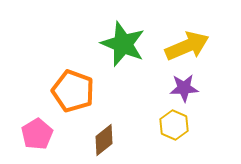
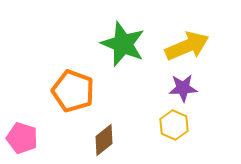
purple star: moved 1 px left
pink pentagon: moved 15 px left, 4 px down; rotated 24 degrees counterclockwise
